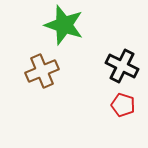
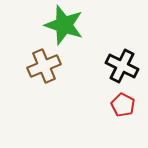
brown cross: moved 2 px right, 5 px up
red pentagon: rotated 10 degrees clockwise
